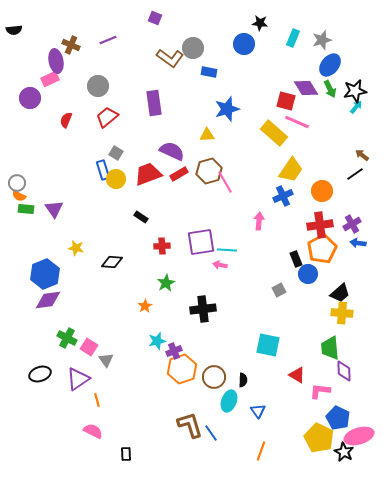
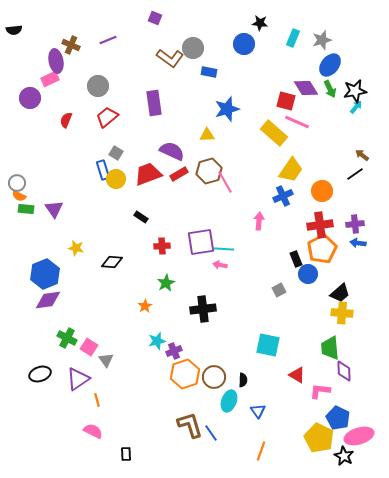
purple cross at (352, 224): moved 3 px right; rotated 24 degrees clockwise
cyan line at (227, 250): moved 3 px left, 1 px up
orange hexagon at (182, 369): moved 3 px right, 5 px down
black star at (344, 452): moved 4 px down
